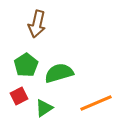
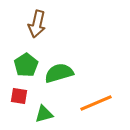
red square: rotated 36 degrees clockwise
green triangle: moved 6 px down; rotated 18 degrees clockwise
